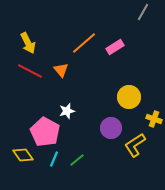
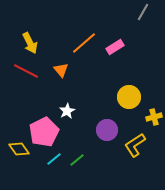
yellow arrow: moved 2 px right
red line: moved 4 px left
white star: rotated 14 degrees counterclockwise
yellow cross: moved 2 px up; rotated 35 degrees counterclockwise
purple circle: moved 4 px left, 2 px down
pink pentagon: moved 1 px left; rotated 16 degrees clockwise
yellow diamond: moved 4 px left, 6 px up
cyan line: rotated 28 degrees clockwise
